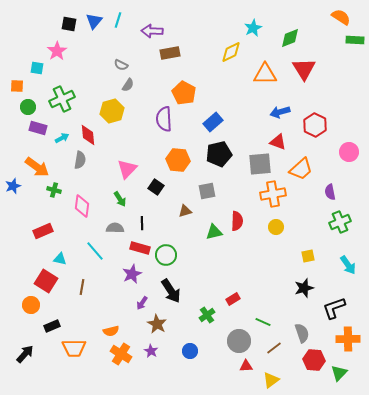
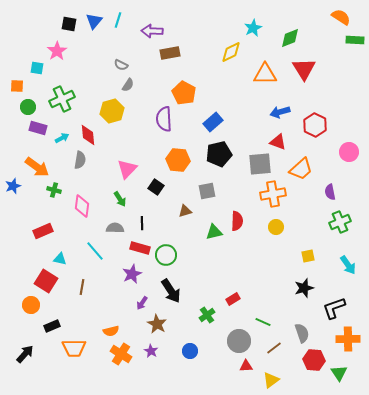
green triangle at (339, 373): rotated 18 degrees counterclockwise
